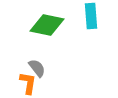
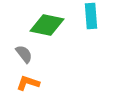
gray semicircle: moved 13 px left, 14 px up
orange L-shape: rotated 80 degrees counterclockwise
